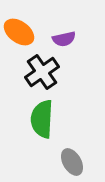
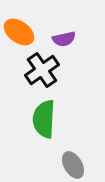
black cross: moved 2 px up
green semicircle: moved 2 px right
gray ellipse: moved 1 px right, 3 px down
